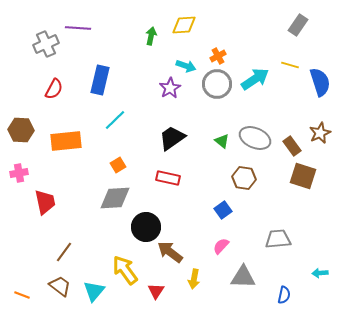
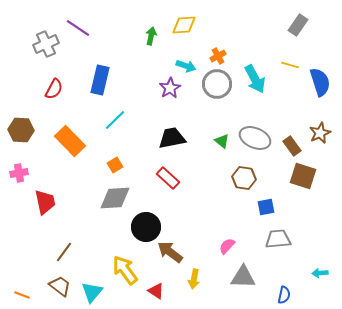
purple line at (78, 28): rotated 30 degrees clockwise
cyan arrow at (255, 79): rotated 96 degrees clockwise
black trapezoid at (172, 138): rotated 24 degrees clockwise
orange rectangle at (66, 141): moved 4 px right; rotated 52 degrees clockwise
orange square at (118, 165): moved 3 px left
red rectangle at (168, 178): rotated 30 degrees clockwise
blue square at (223, 210): moved 43 px right, 3 px up; rotated 24 degrees clockwise
pink semicircle at (221, 246): moved 6 px right
cyan triangle at (94, 291): moved 2 px left, 1 px down
red triangle at (156, 291): rotated 30 degrees counterclockwise
